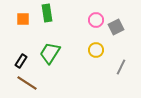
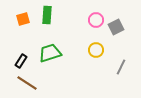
green rectangle: moved 2 px down; rotated 12 degrees clockwise
orange square: rotated 16 degrees counterclockwise
green trapezoid: rotated 40 degrees clockwise
